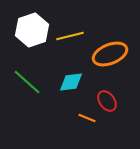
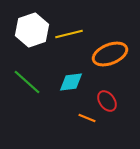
yellow line: moved 1 px left, 2 px up
